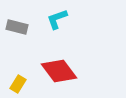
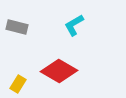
cyan L-shape: moved 17 px right, 6 px down; rotated 10 degrees counterclockwise
red diamond: rotated 24 degrees counterclockwise
